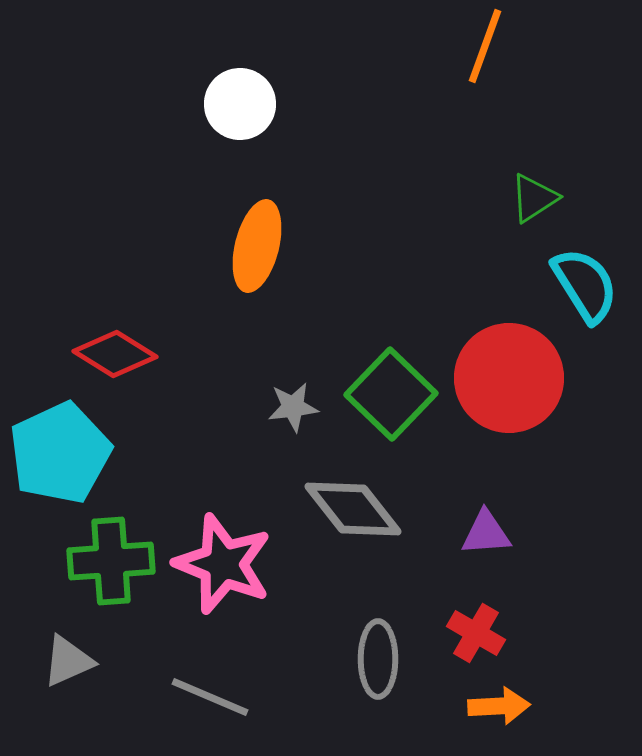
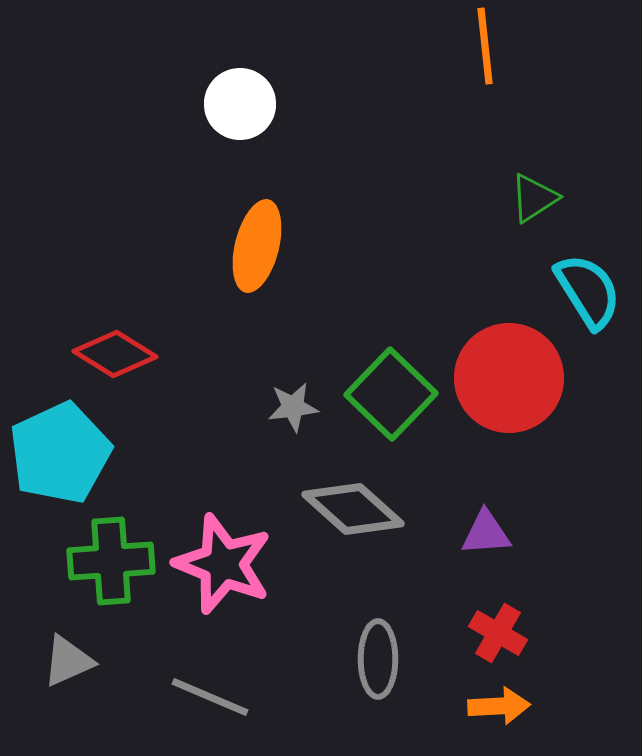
orange line: rotated 26 degrees counterclockwise
cyan semicircle: moved 3 px right, 6 px down
gray diamond: rotated 10 degrees counterclockwise
red cross: moved 22 px right
